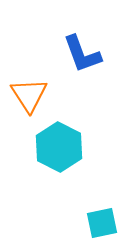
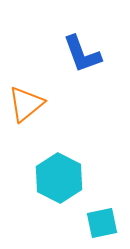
orange triangle: moved 3 px left, 9 px down; rotated 24 degrees clockwise
cyan hexagon: moved 31 px down
